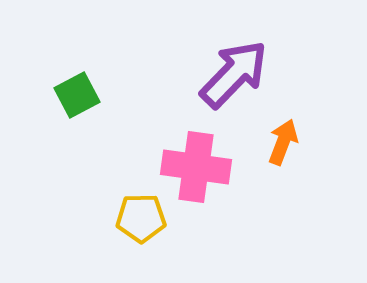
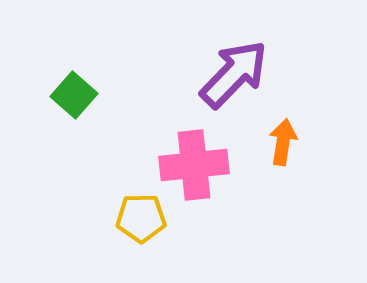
green square: moved 3 px left; rotated 21 degrees counterclockwise
orange arrow: rotated 12 degrees counterclockwise
pink cross: moved 2 px left, 2 px up; rotated 14 degrees counterclockwise
